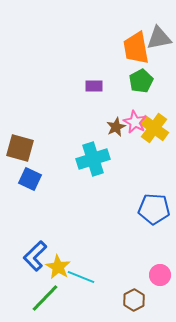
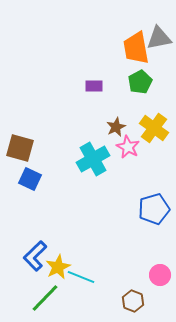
green pentagon: moved 1 px left, 1 px down
pink star: moved 7 px left, 25 px down
cyan cross: rotated 12 degrees counterclockwise
blue pentagon: rotated 20 degrees counterclockwise
yellow star: rotated 15 degrees clockwise
brown hexagon: moved 1 px left, 1 px down; rotated 10 degrees counterclockwise
